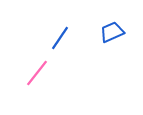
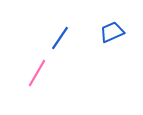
pink line: rotated 8 degrees counterclockwise
